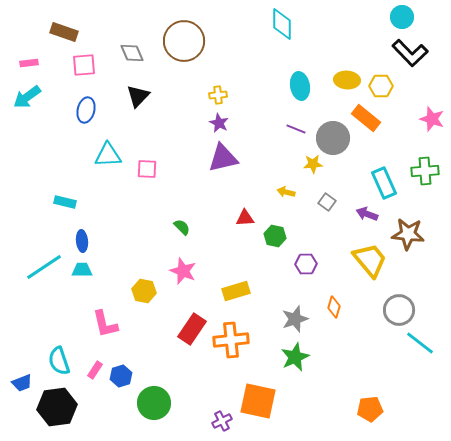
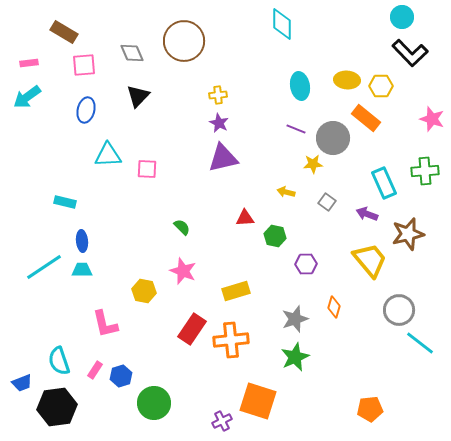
brown rectangle at (64, 32): rotated 12 degrees clockwise
brown star at (408, 234): rotated 20 degrees counterclockwise
orange square at (258, 401): rotated 6 degrees clockwise
